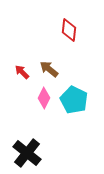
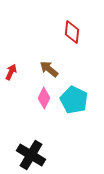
red diamond: moved 3 px right, 2 px down
red arrow: moved 11 px left; rotated 70 degrees clockwise
black cross: moved 4 px right, 2 px down; rotated 8 degrees counterclockwise
